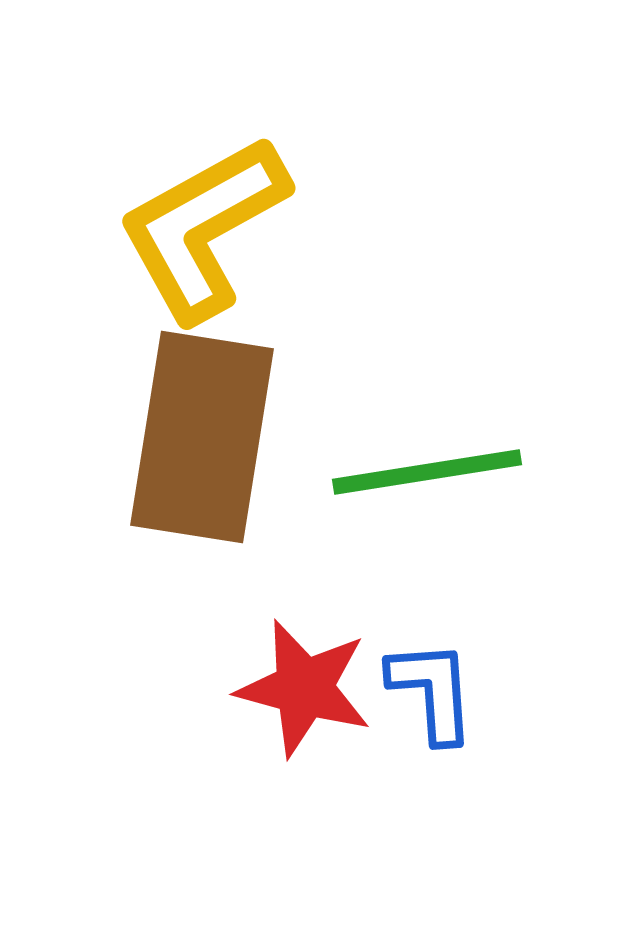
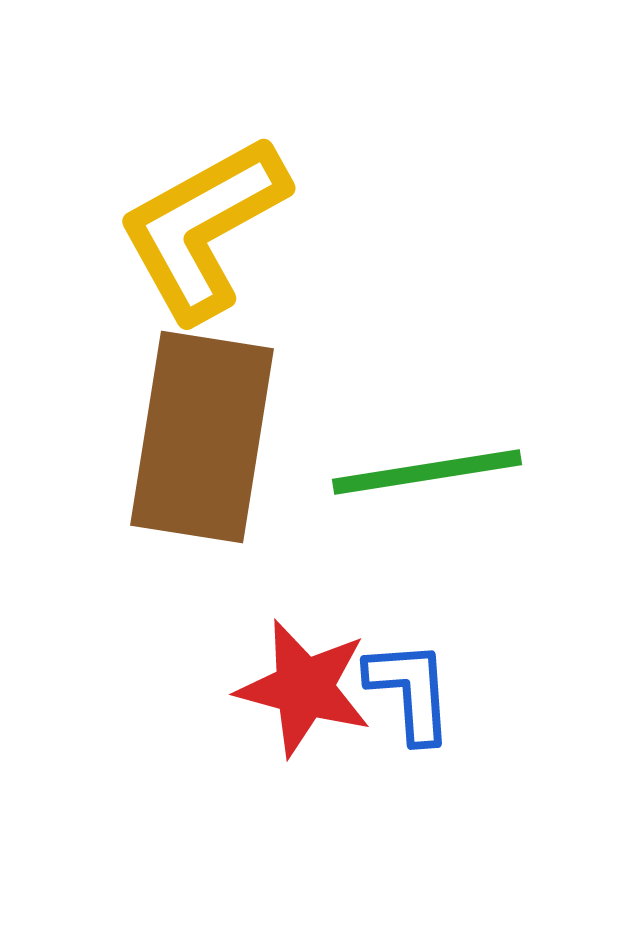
blue L-shape: moved 22 px left
